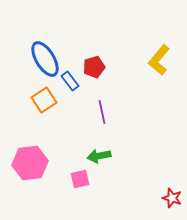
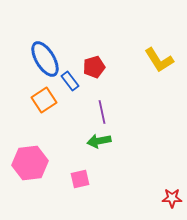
yellow L-shape: rotated 72 degrees counterclockwise
green arrow: moved 15 px up
red star: rotated 18 degrees counterclockwise
